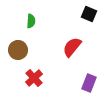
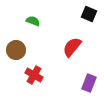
green semicircle: moved 2 px right; rotated 72 degrees counterclockwise
brown circle: moved 2 px left
red cross: moved 3 px up; rotated 18 degrees counterclockwise
